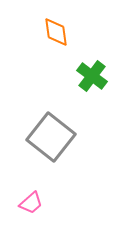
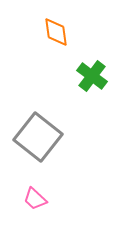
gray square: moved 13 px left
pink trapezoid: moved 4 px right, 4 px up; rotated 85 degrees clockwise
